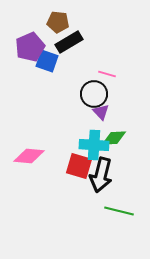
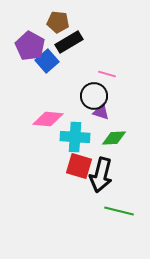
purple pentagon: moved 1 px up; rotated 20 degrees counterclockwise
blue square: rotated 30 degrees clockwise
black circle: moved 2 px down
purple triangle: rotated 30 degrees counterclockwise
cyan cross: moved 19 px left, 8 px up
pink diamond: moved 19 px right, 37 px up
